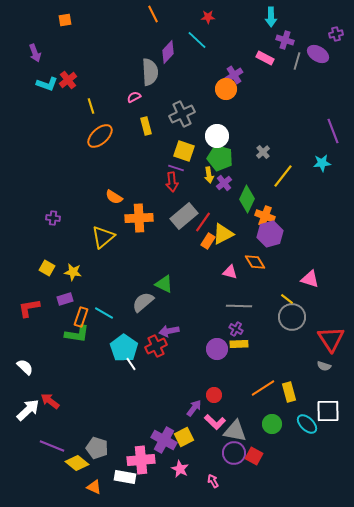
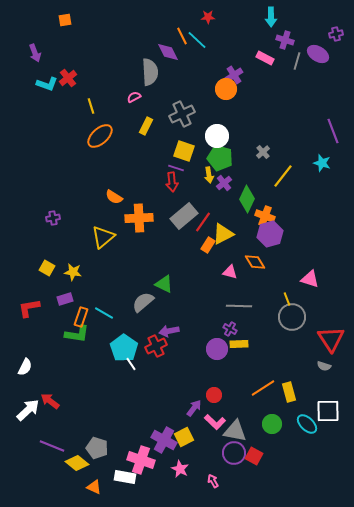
orange line at (153, 14): moved 29 px right, 22 px down
purple diamond at (168, 52): rotated 70 degrees counterclockwise
red cross at (68, 80): moved 2 px up
yellow rectangle at (146, 126): rotated 42 degrees clockwise
cyan star at (322, 163): rotated 24 degrees clockwise
purple cross at (53, 218): rotated 16 degrees counterclockwise
orange rectangle at (208, 241): moved 4 px down
yellow line at (287, 299): rotated 32 degrees clockwise
purple cross at (236, 329): moved 6 px left
white semicircle at (25, 367): rotated 72 degrees clockwise
pink cross at (141, 460): rotated 24 degrees clockwise
